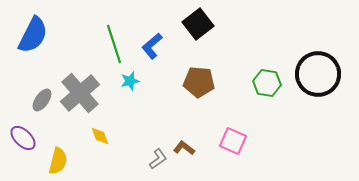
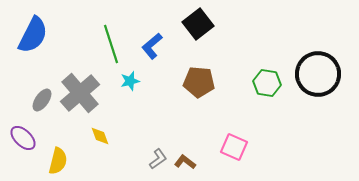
green line: moved 3 px left
pink square: moved 1 px right, 6 px down
brown L-shape: moved 1 px right, 14 px down
